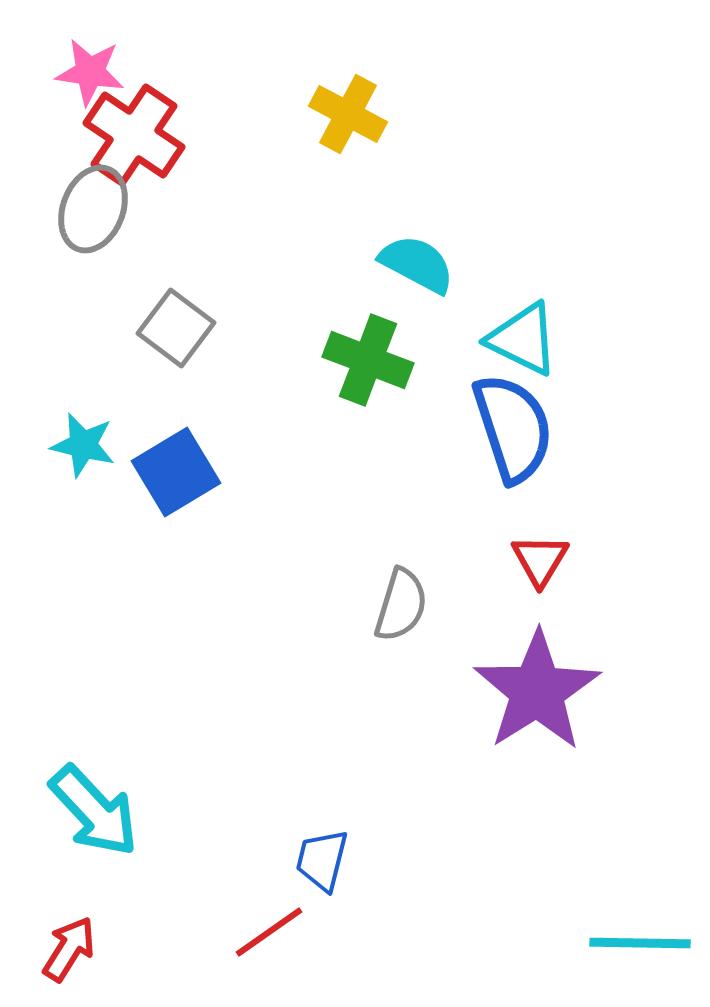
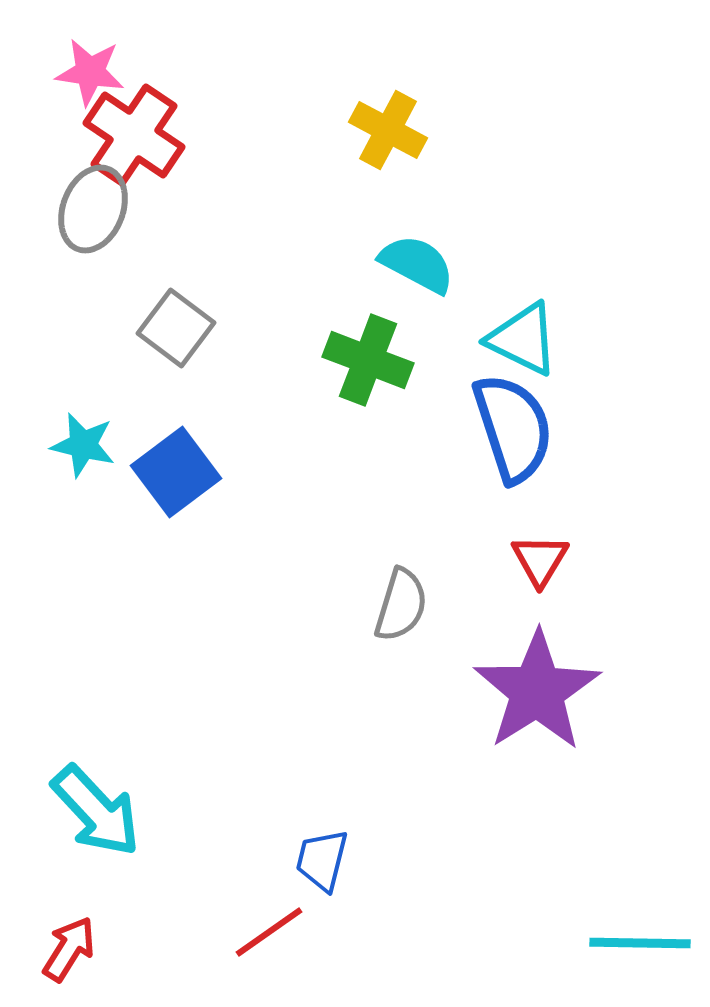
yellow cross: moved 40 px right, 16 px down
blue square: rotated 6 degrees counterclockwise
cyan arrow: moved 2 px right
